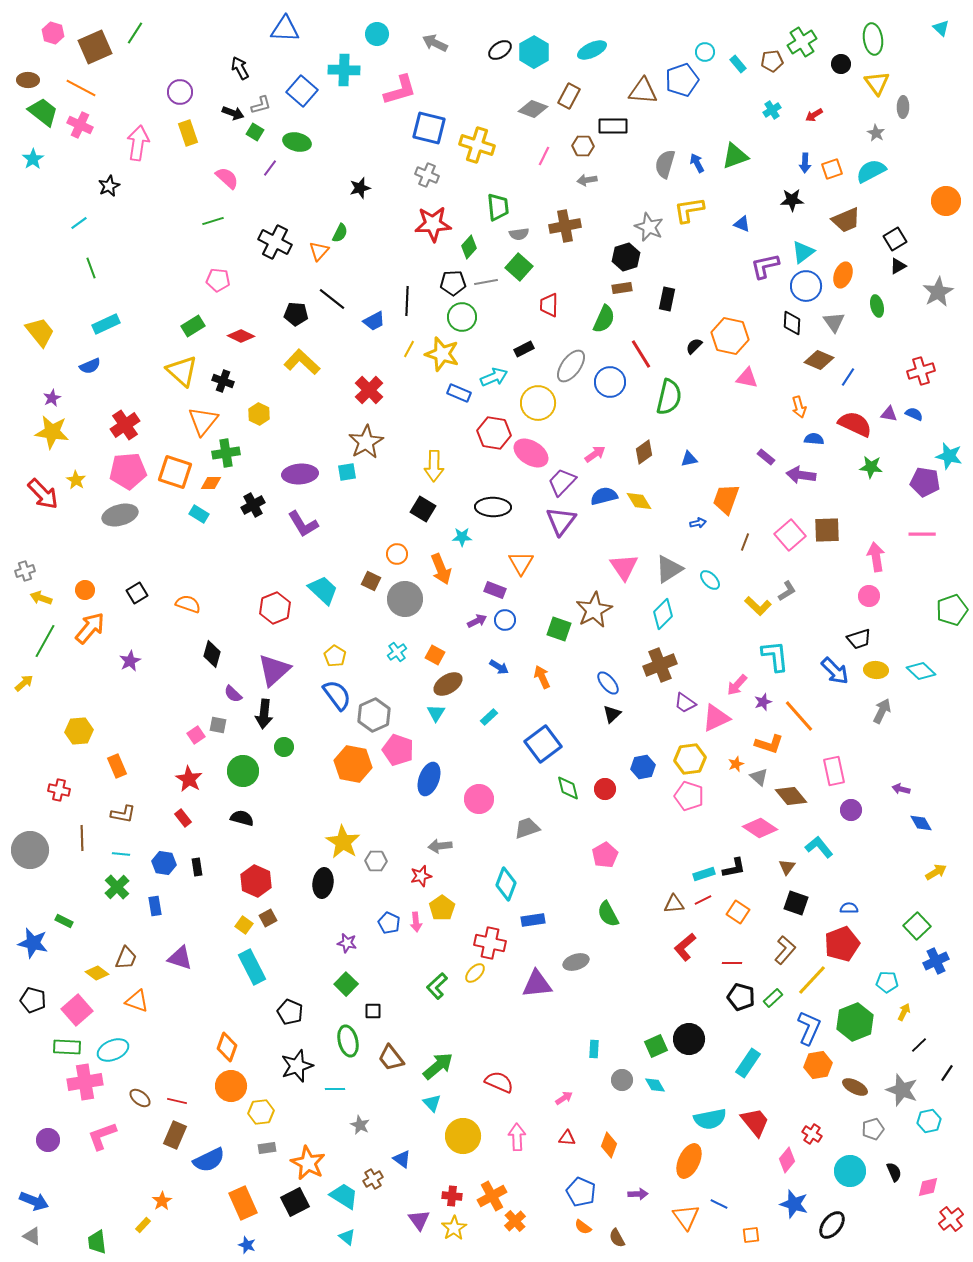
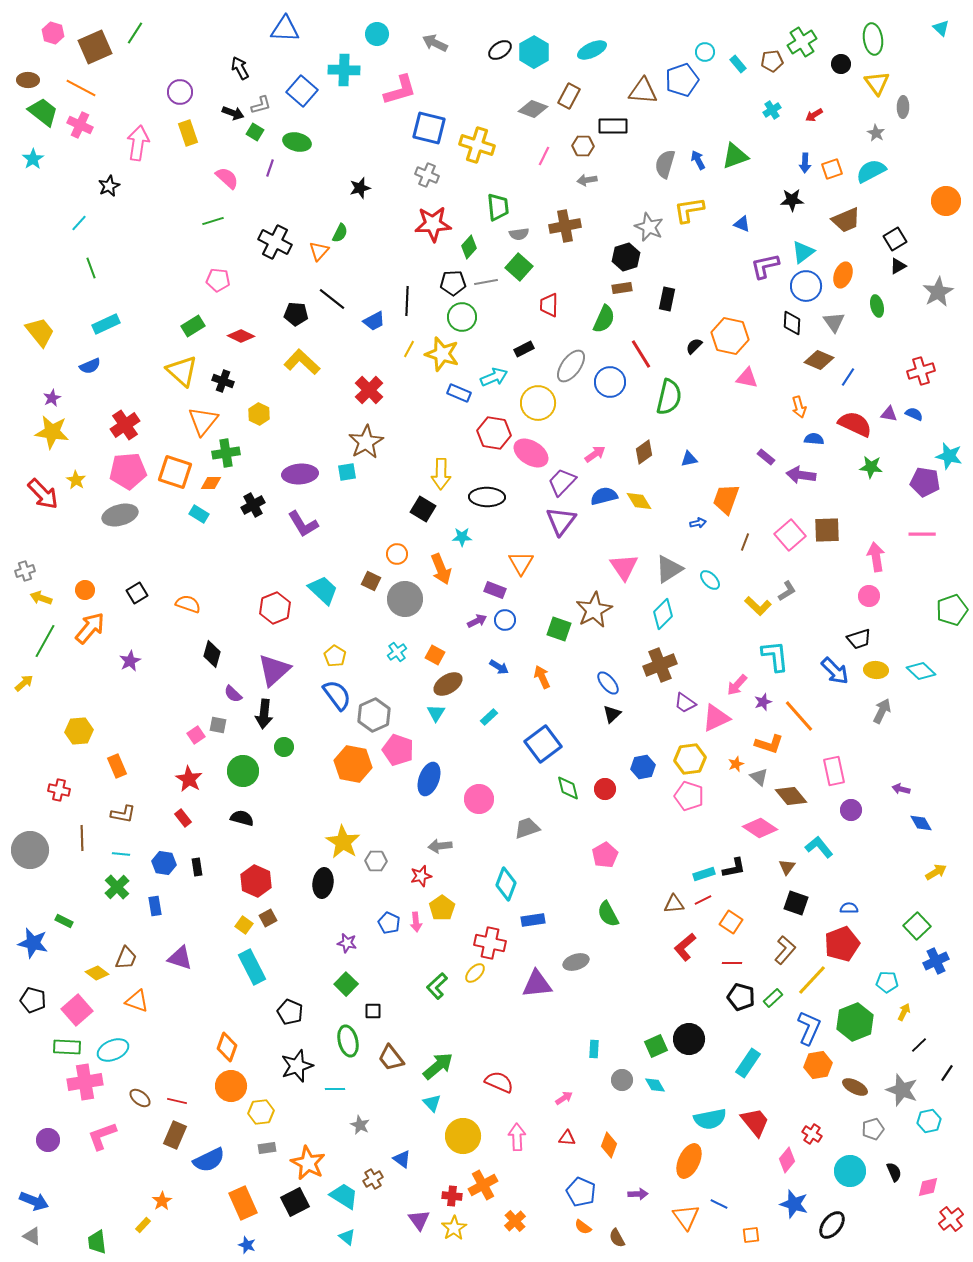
blue arrow at (697, 163): moved 1 px right, 3 px up
purple line at (270, 168): rotated 18 degrees counterclockwise
cyan line at (79, 223): rotated 12 degrees counterclockwise
yellow arrow at (434, 466): moved 7 px right, 8 px down
black ellipse at (493, 507): moved 6 px left, 10 px up
orange square at (738, 912): moved 7 px left, 10 px down
orange cross at (492, 1196): moved 9 px left, 11 px up
